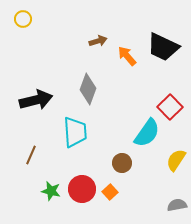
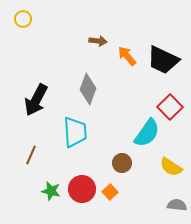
brown arrow: rotated 24 degrees clockwise
black trapezoid: moved 13 px down
black arrow: rotated 132 degrees clockwise
yellow semicircle: moved 5 px left, 7 px down; rotated 90 degrees counterclockwise
gray semicircle: rotated 18 degrees clockwise
